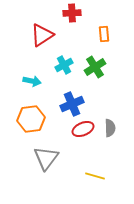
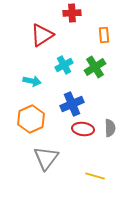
orange rectangle: moved 1 px down
orange hexagon: rotated 16 degrees counterclockwise
red ellipse: rotated 30 degrees clockwise
